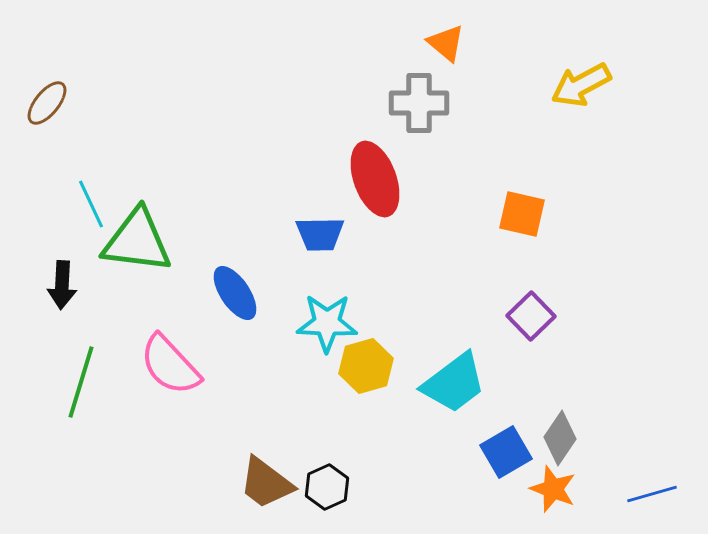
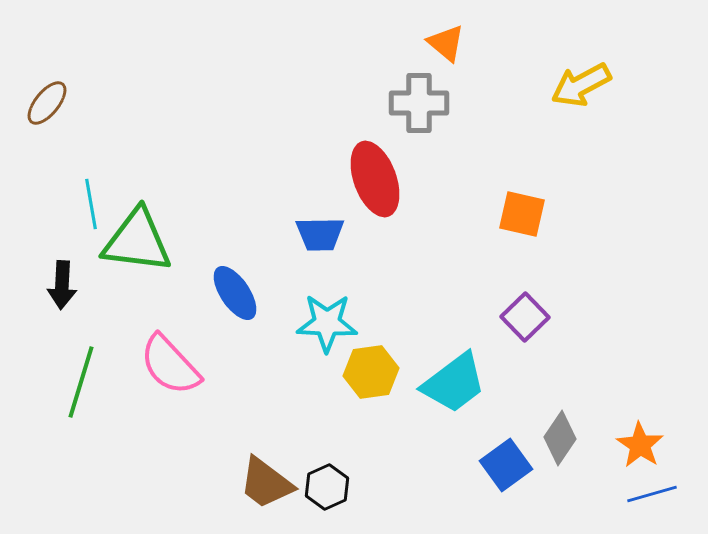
cyan line: rotated 15 degrees clockwise
purple square: moved 6 px left, 1 px down
yellow hexagon: moved 5 px right, 6 px down; rotated 8 degrees clockwise
blue square: moved 13 px down; rotated 6 degrees counterclockwise
orange star: moved 87 px right, 44 px up; rotated 12 degrees clockwise
